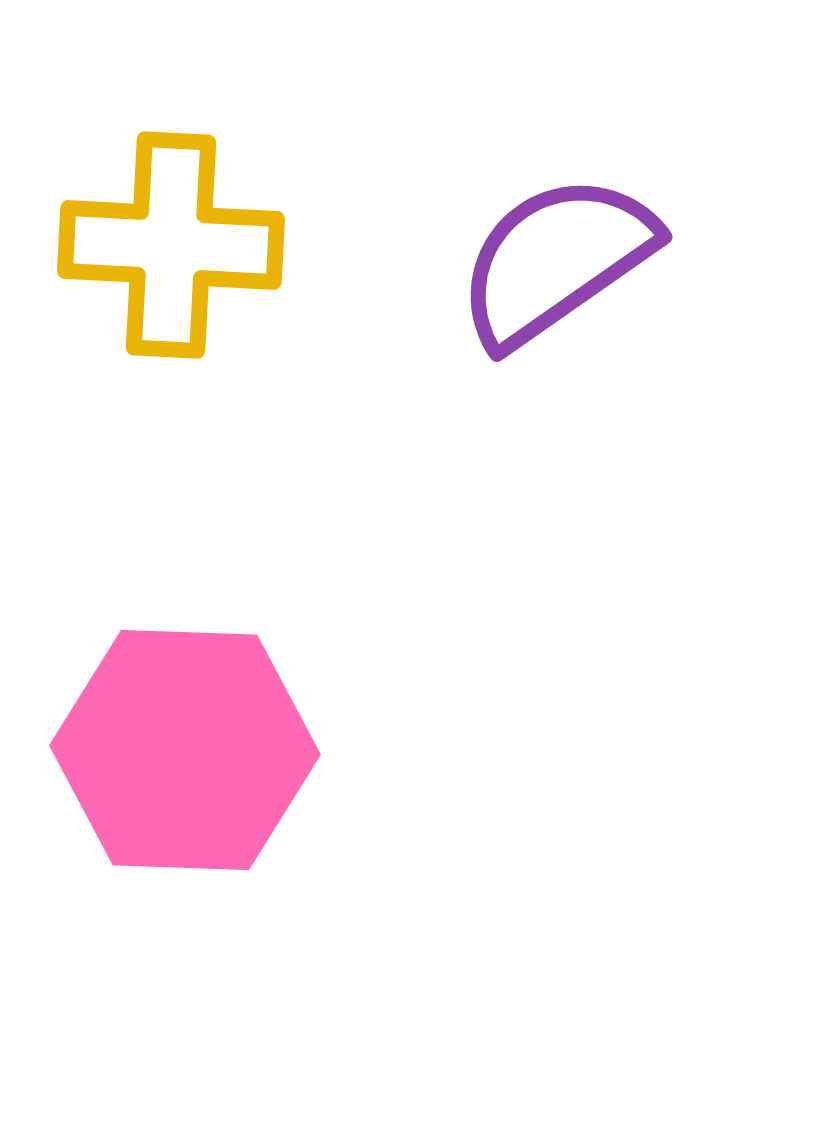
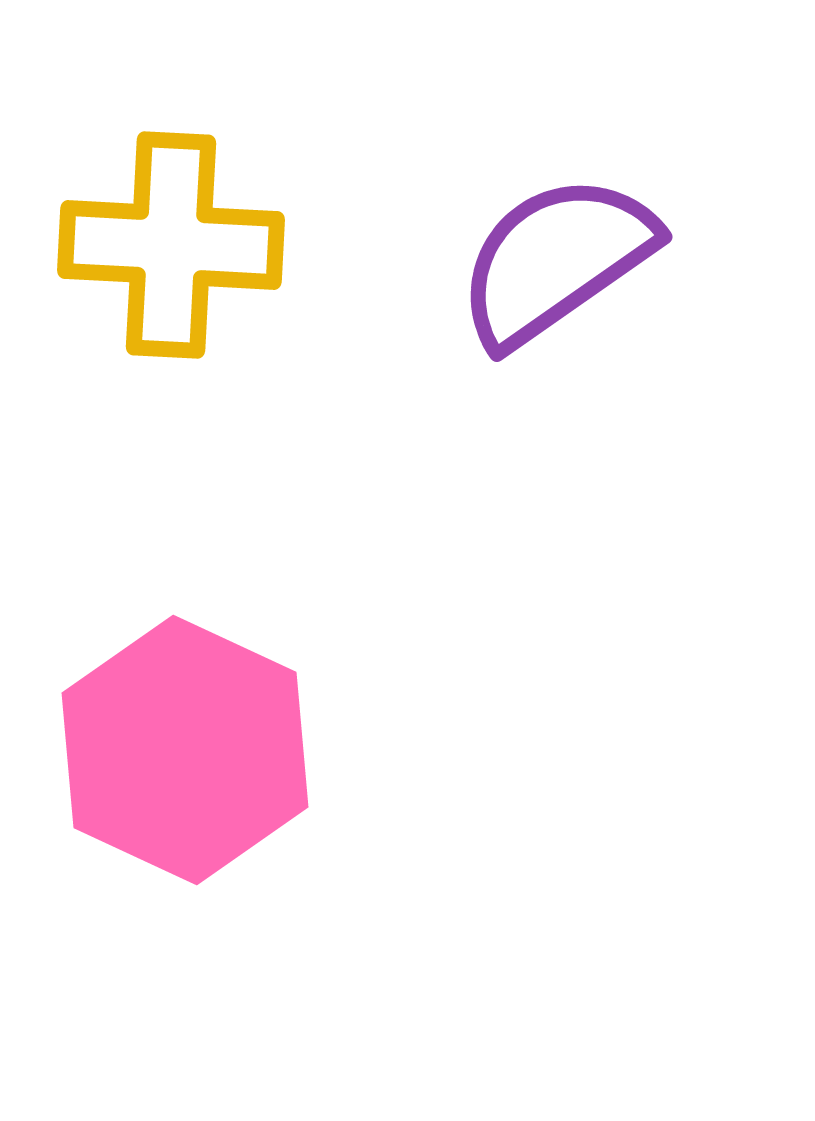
pink hexagon: rotated 23 degrees clockwise
